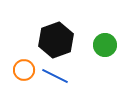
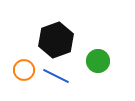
green circle: moved 7 px left, 16 px down
blue line: moved 1 px right
